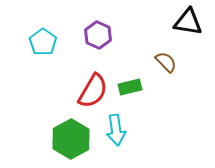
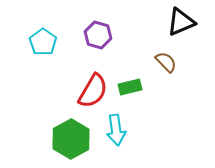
black triangle: moved 7 px left; rotated 32 degrees counterclockwise
purple hexagon: rotated 8 degrees counterclockwise
